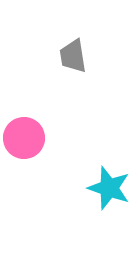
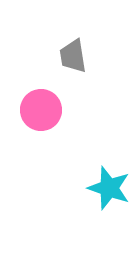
pink circle: moved 17 px right, 28 px up
